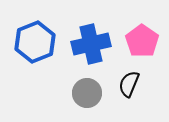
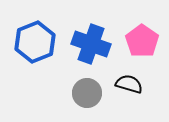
blue cross: rotated 33 degrees clockwise
black semicircle: rotated 84 degrees clockwise
